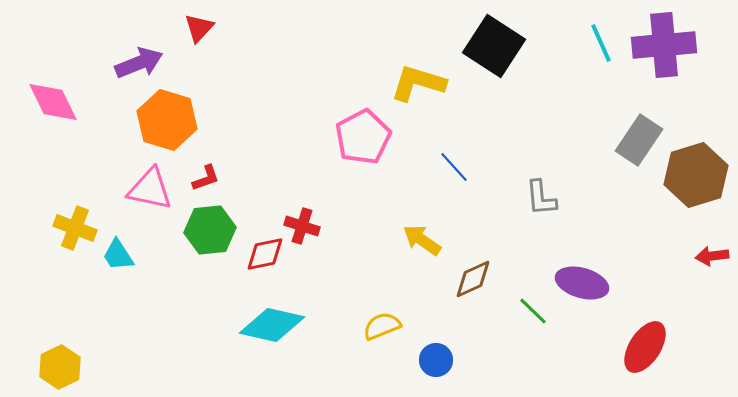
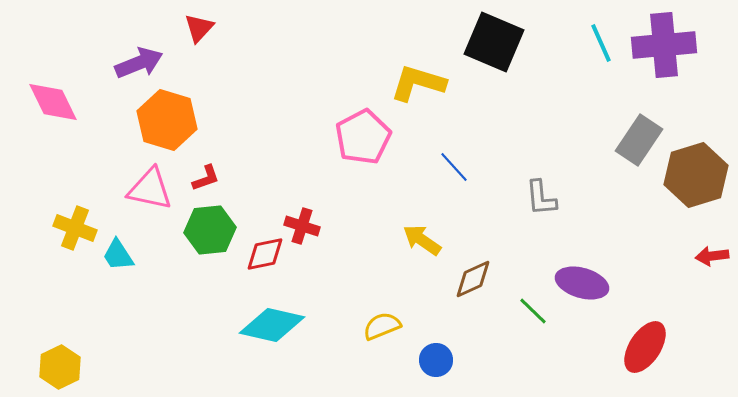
black square: moved 4 px up; rotated 10 degrees counterclockwise
